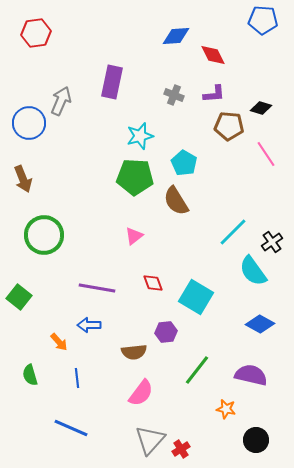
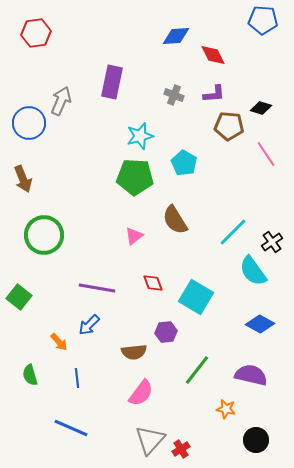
brown semicircle at (176, 201): moved 1 px left, 19 px down
blue arrow at (89, 325): rotated 45 degrees counterclockwise
